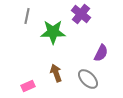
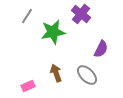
gray line: rotated 21 degrees clockwise
green star: rotated 10 degrees counterclockwise
purple semicircle: moved 4 px up
gray ellipse: moved 1 px left, 4 px up
